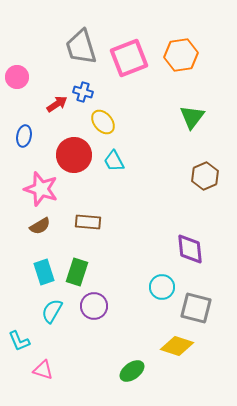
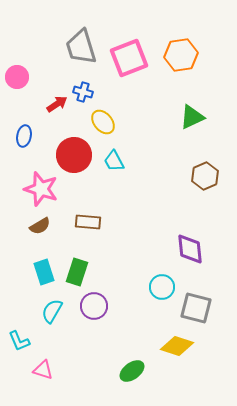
green triangle: rotated 28 degrees clockwise
